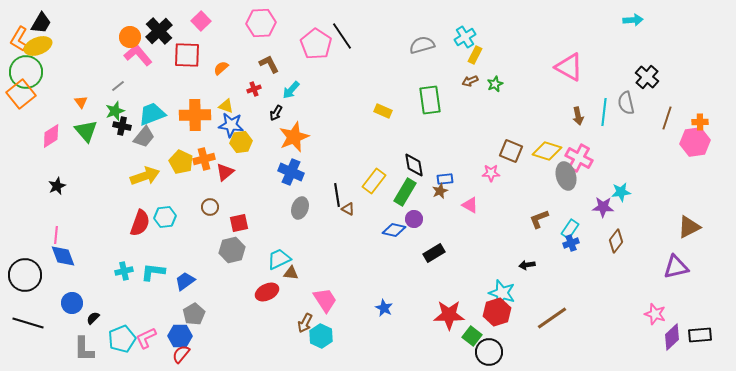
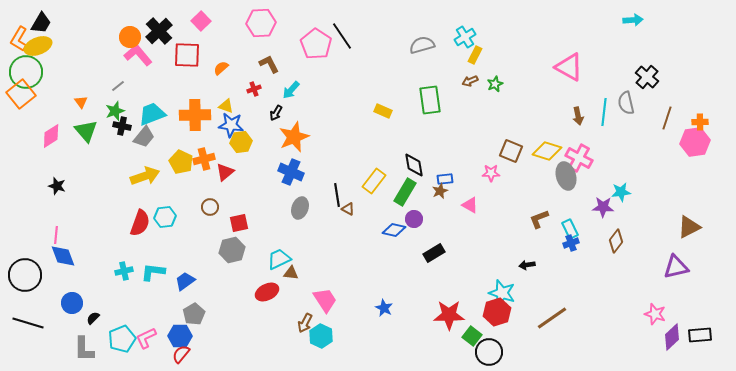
black star at (57, 186): rotated 30 degrees counterclockwise
cyan rectangle at (570, 229): rotated 60 degrees counterclockwise
